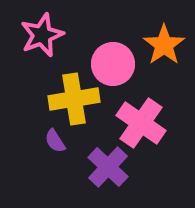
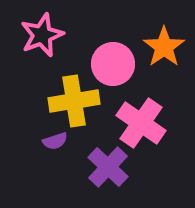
orange star: moved 2 px down
yellow cross: moved 2 px down
purple semicircle: rotated 75 degrees counterclockwise
